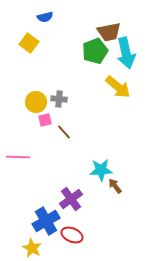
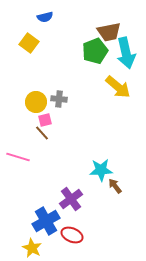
brown line: moved 22 px left, 1 px down
pink line: rotated 15 degrees clockwise
